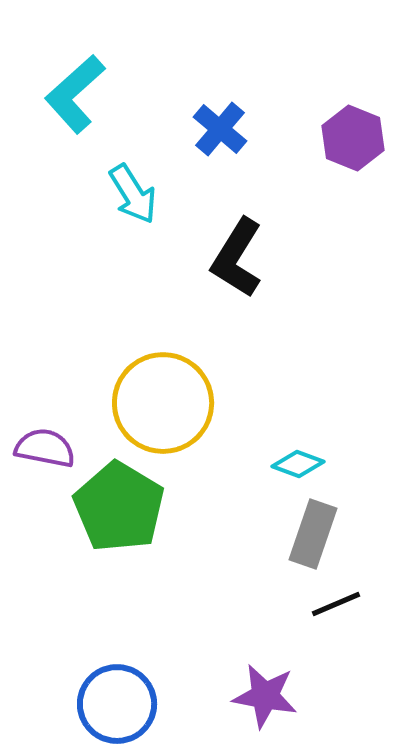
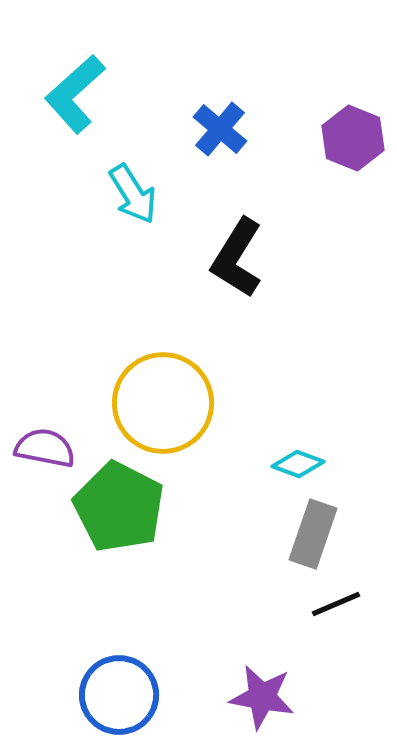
green pentagon: rotated 4 degrees counterclockwise
purple star: moved 3 px left, 1 px down
blue circle: moved 2 px right, 9 px up
